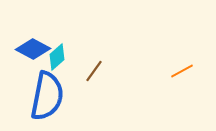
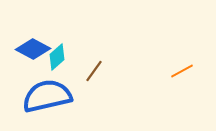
blue semicircle: rotated 114 degrees counterclockwise
